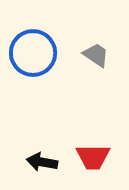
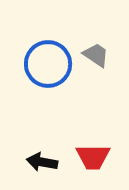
blue circle: moved 15 px right, 11 px down
